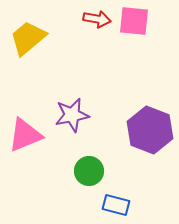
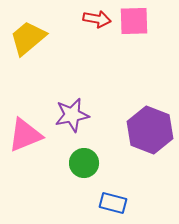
pink square: rotated 8 degrees counterclockwise
green circle: moved 5 px left, 8 px up
blue rectangle: moved 3 px left, 2 px up
